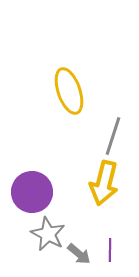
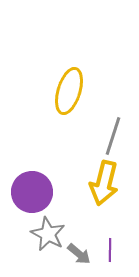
yellow ellipse: rotated 36 degrees clockwise
